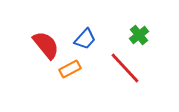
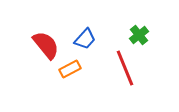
red line: rotated 21 degrees clockwise
